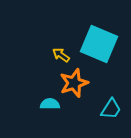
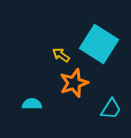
cyan square: rotated 9 degrees clockwise
cyan semicircle: moved 18 px left
